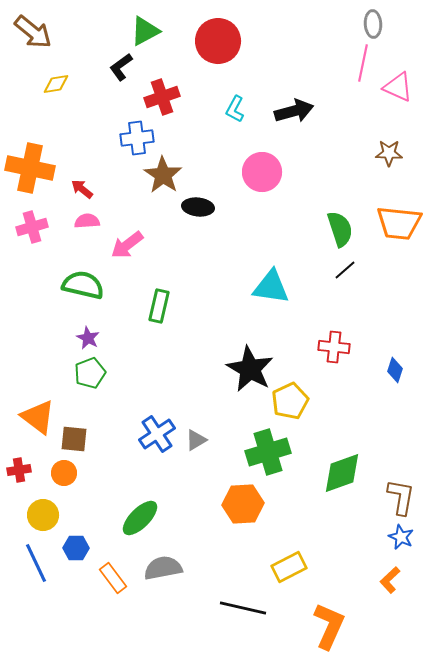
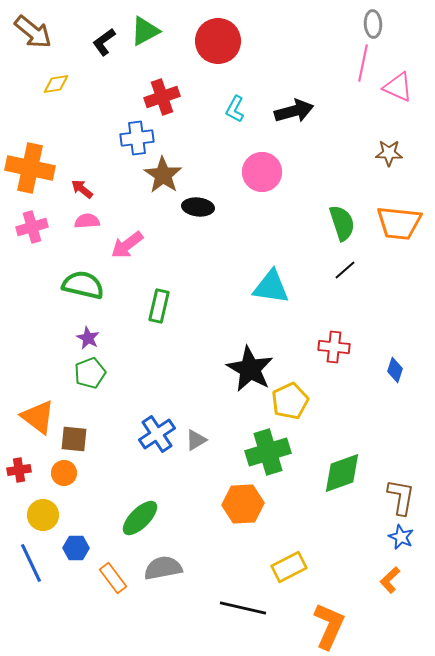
black L-shape at (121, 67): moved 17 px left, 25 px up
green semicircle at (340, 229): moved 2 px right, 6 px up
blue line at (36, 563): moved 5 px left
